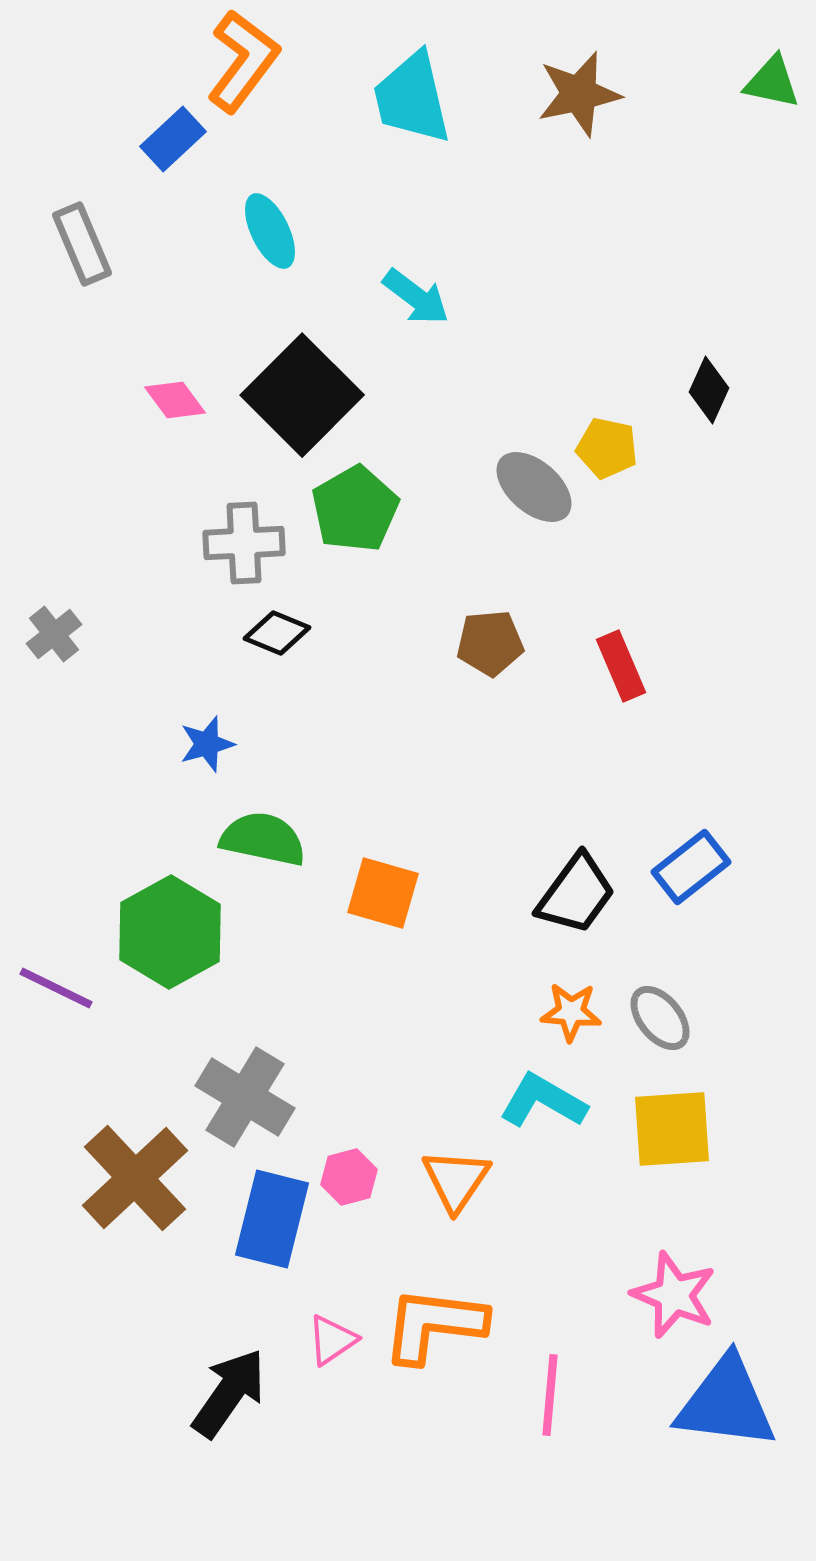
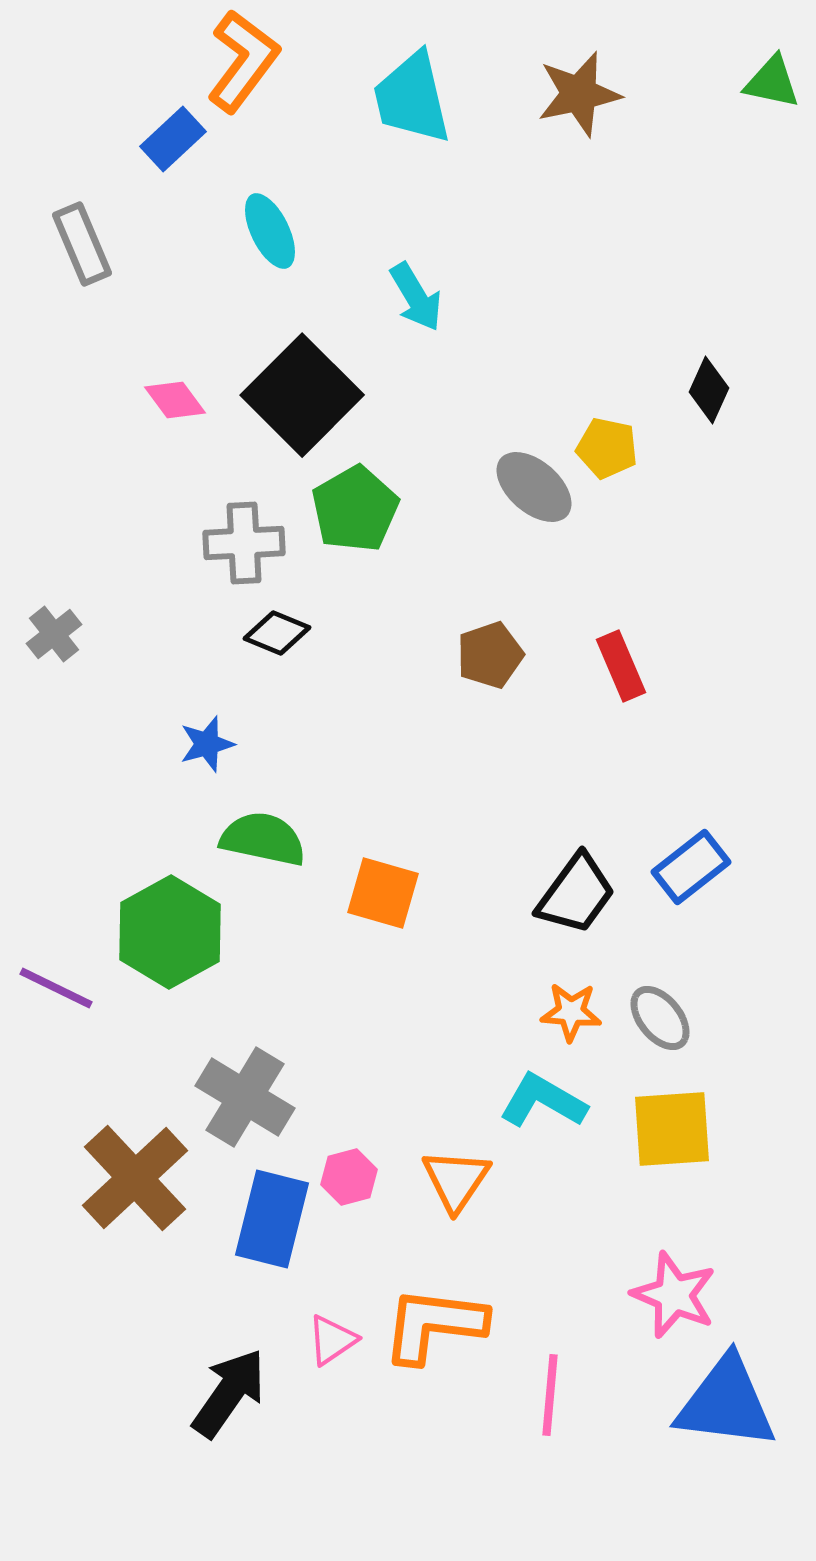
cyan arrow at (416, 297): rotated 22 degrees clockwise
brown pentagon at (490, 643): moved 12 px down; rotated 14 degrees counterclockwise
